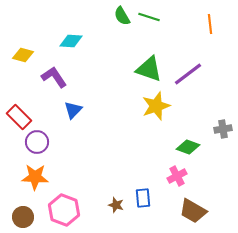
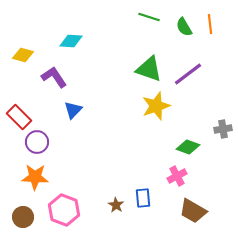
green semicircle: moved 62 px right, 11 px down
brown star: rotated 14 degrees clockwise
